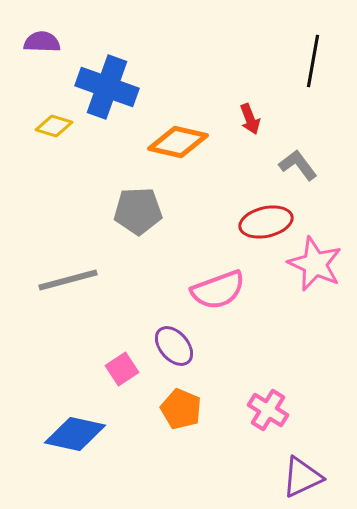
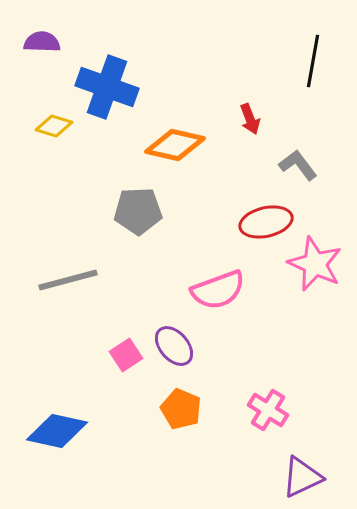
orange diamond: moved 3 px left, 3 px down
pink square: moved 4 px right, 14 px up
blue diamond: moved 18 px left, 3 px up
